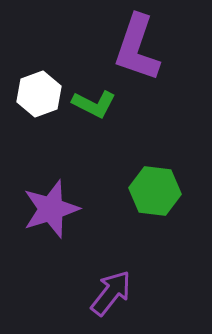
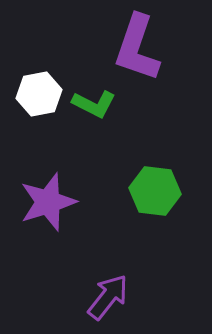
white hexagon: rotated 9 degrees clockwise
purple star: moved 3 px left, 7 px up
purple arrow: moved 3 px left, 4 px down
